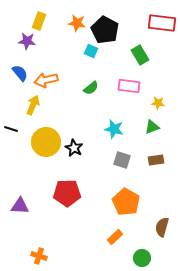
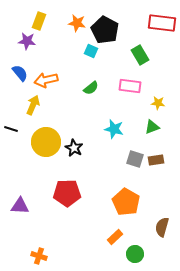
pink rectangle: moved 1 px right
gray square: moved 13 px right, 1 px up
green circle: moved 7 px left, 4 px up
